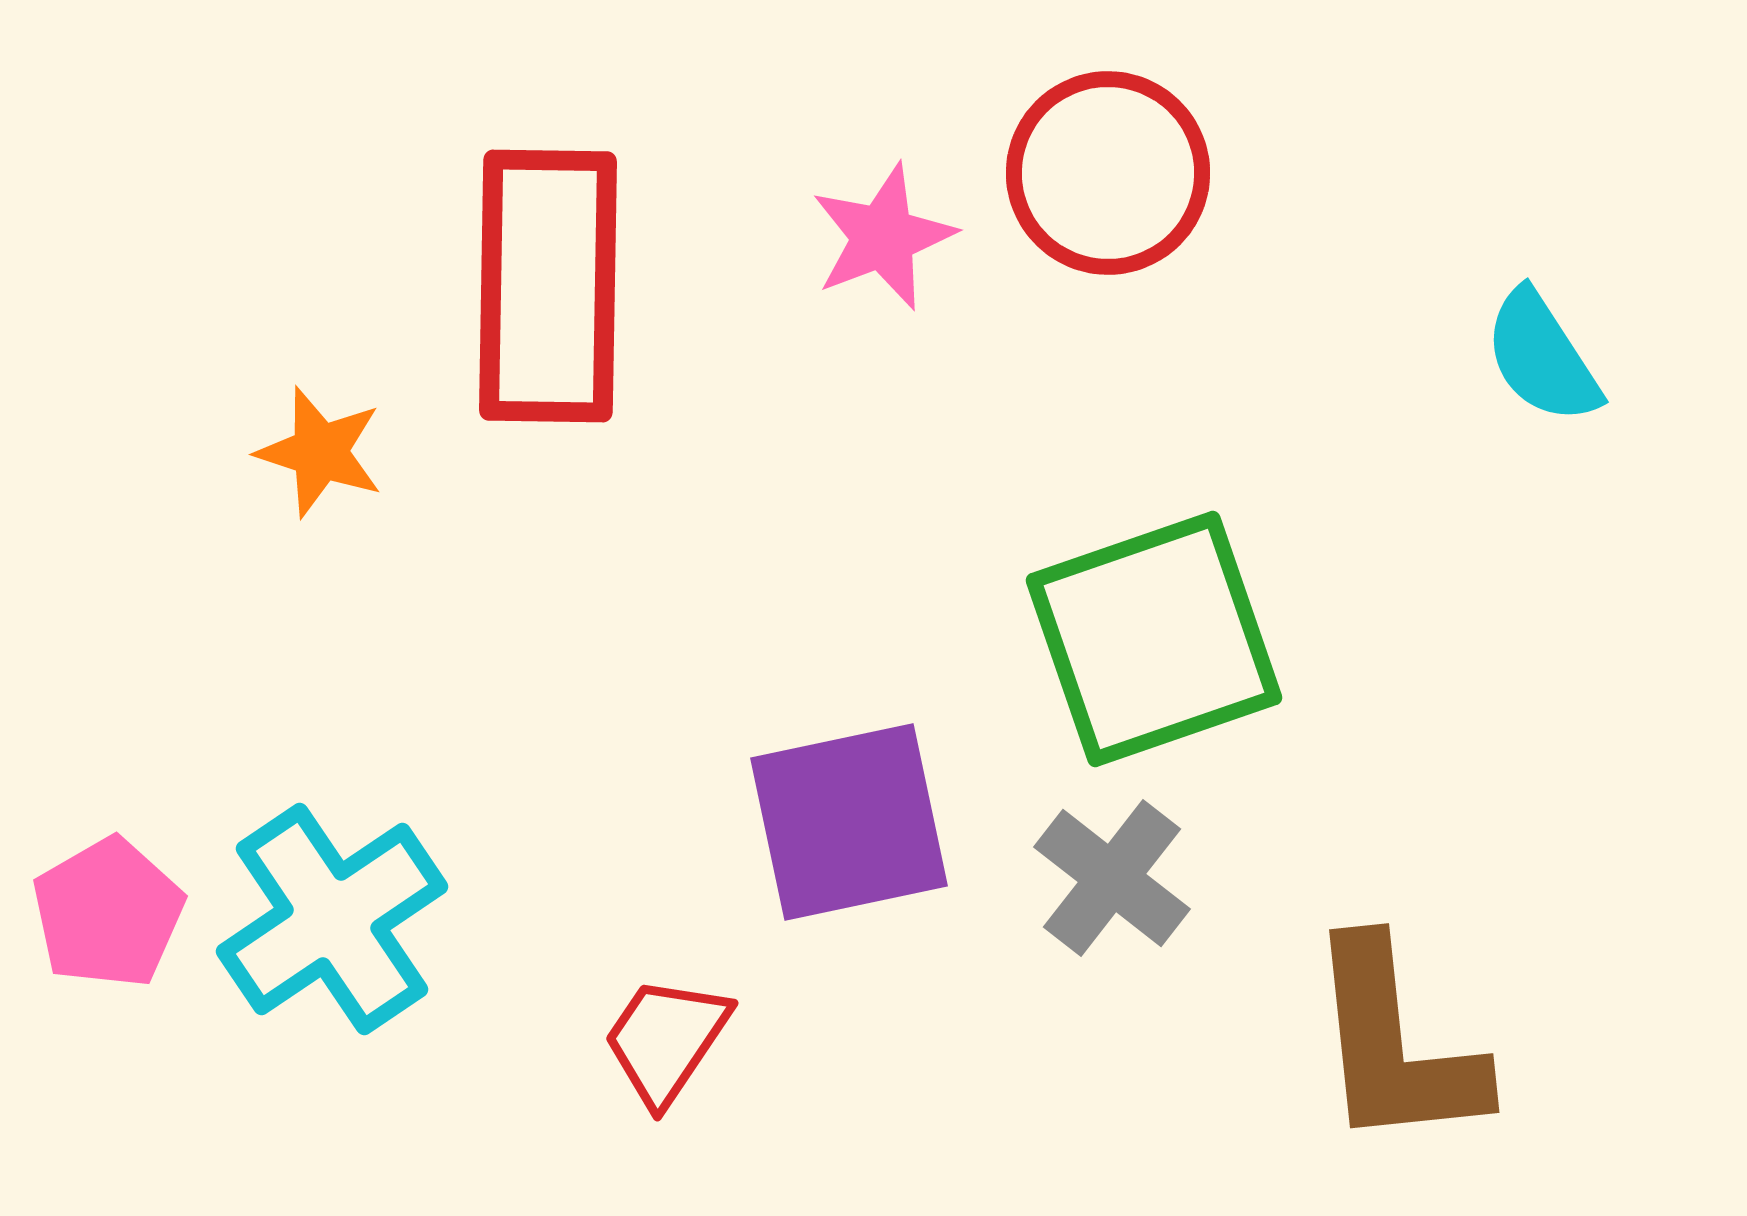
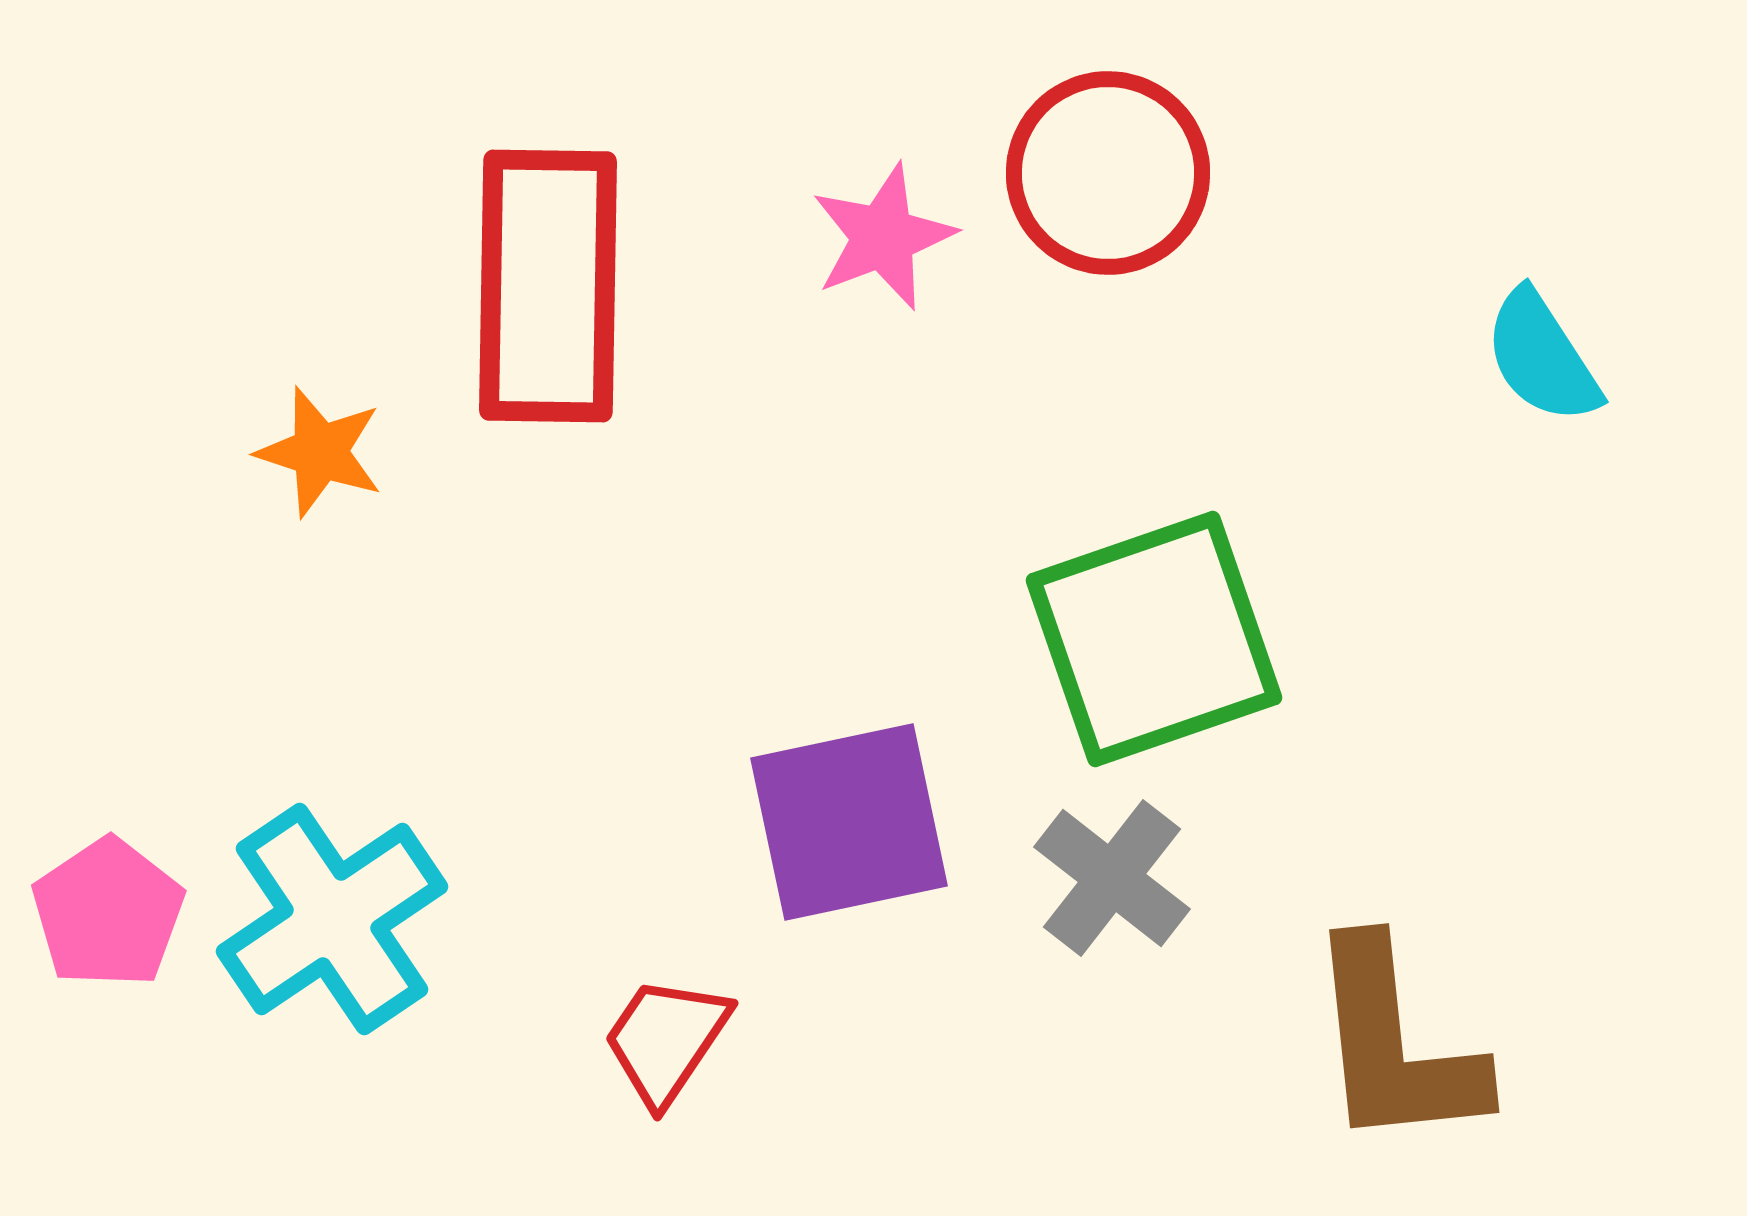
pink pentagon: rotated 4 degrees counterclockwise
